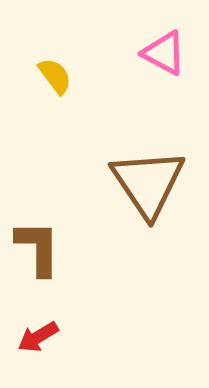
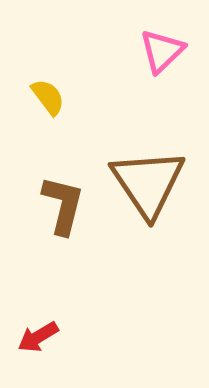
pink triangle: moved 2 px left, 2 px up; rotated 48 degrees clockwise
yellow semicircle: moved 7 px left, 21 px down
brown L-shape: moved 25 px right, 43 px up; rotated 14 degrees clockwise
